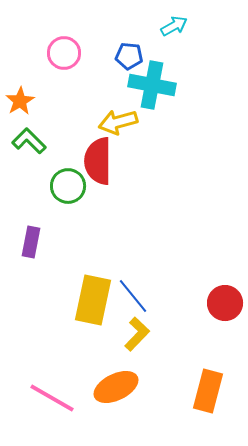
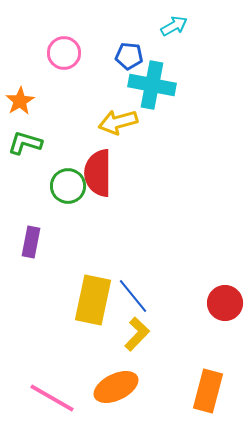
green L-shape: moved 4 px left, 2 px down; rotated 28 degrees counterclockwise
red semicircle: moved 12 px down
